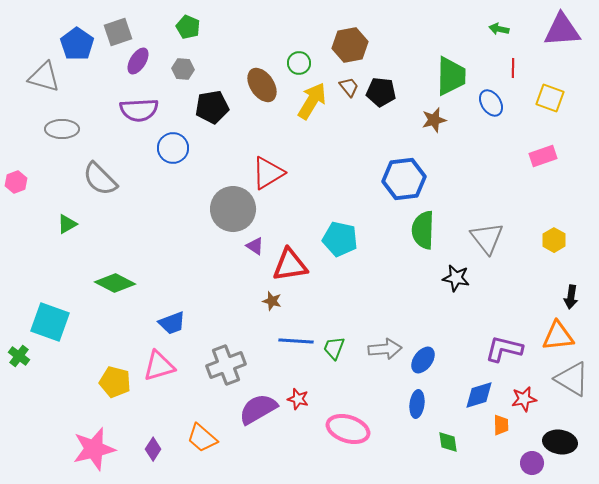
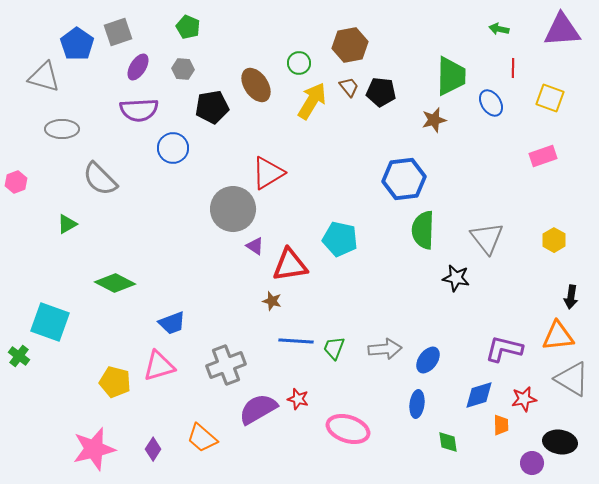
purple ellipse at (138, 61): moved 6 px down
brown ellipse at (262, 85): moved 6 px left
blue ellipse at (423, 360): moved 5 px right
